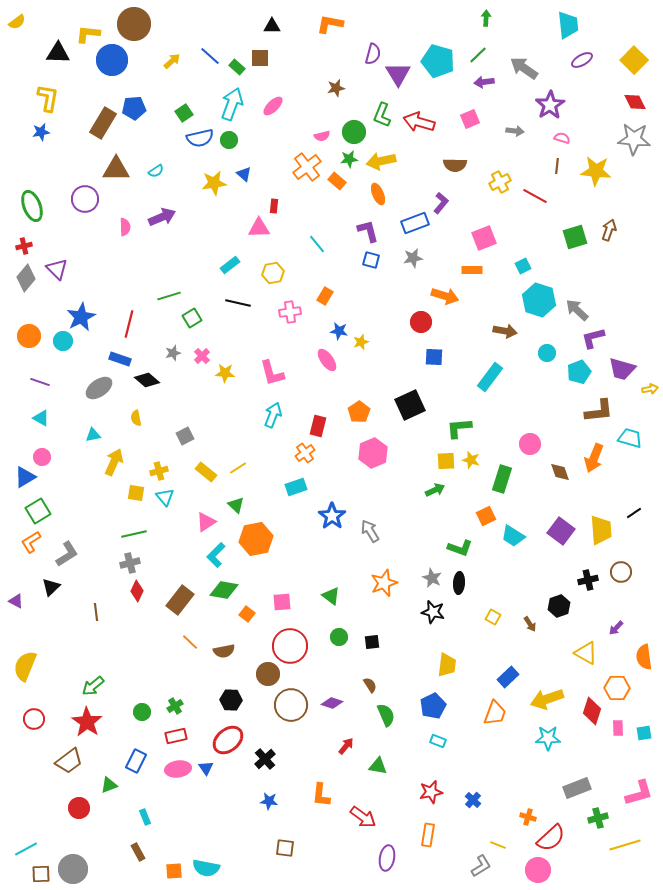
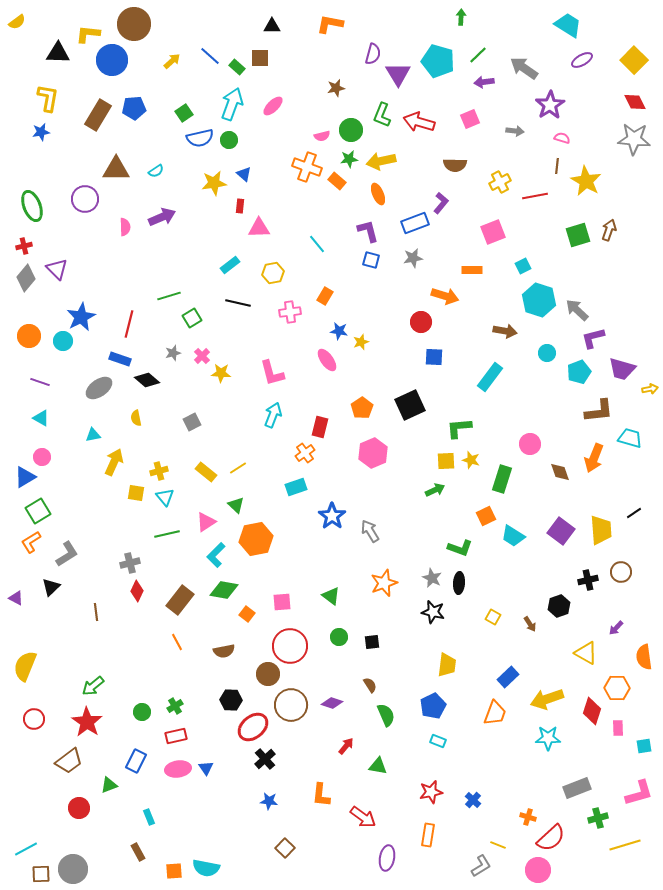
green arrow at (486, 18): moved 25 px left, 1 px up
cyan trapezoid at (568, 25): rotated 52 degrees counterclockwise
brown rectangle at (103, 123): moved 5 px left, 8 px up
green circle at (354, 132): moved 3 px left, 2 px up
orange cross at (307, 167): rotated 32 degrees counterclockwise
yellow star at (596, 171): moved 10 px left, 10 px down; rotated 24 degrees clockwise
red line at (535, 196): rotated 40 degrees counterclockwise
red rectangle at (274, 206): moved 34 px left
green square at (575, 237): moved 3 px right, 2 px up
pink square at (484, 238): moved 9 px right, 6 px up
yellow star at (225, 373): moved 4 px left
orange pentagon at (359, 412): moved 3 px right, 4 px up
red rectangle at (318, 426): moved 2 px right, 1 px down
gray square at (185, 436): moved 7 px right, 14 px up
green line at (134, 534): moved 33 px right
purple triangle at (16, 601): moved 3 px up
orange line at (190, 642): moved 13 px left; rotated 18 degrees clockwise
cyan square at (644, 733): moved 13 px down
red ellipse at (228, 740): moved 25 px right, 13 px up
cyan rectangle at (145, 817): moved 4 px right
brown square at (285, 848): rotated 36 degrees clockwise
